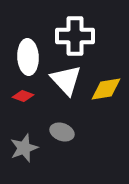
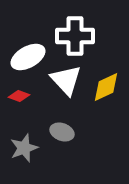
white ellipse: rotated 64 degrees clockwise
yellow diamond: moved 2 px up; rotated 16 degrees counterclockwise
red diamond: moved 4 px left
